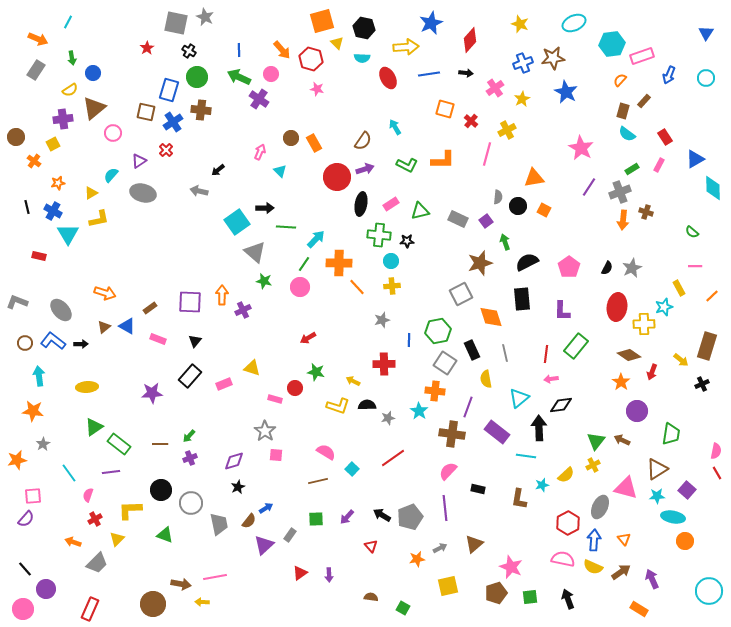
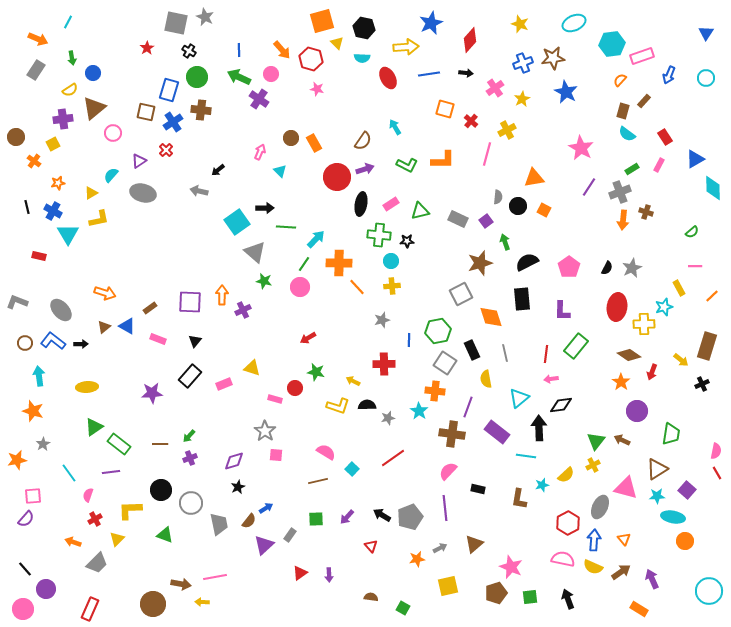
green semicircle at (692, 232): rotated 80 degrees counterclockwise
orange star at (33, 411): rotated 10 degrees clockwise
